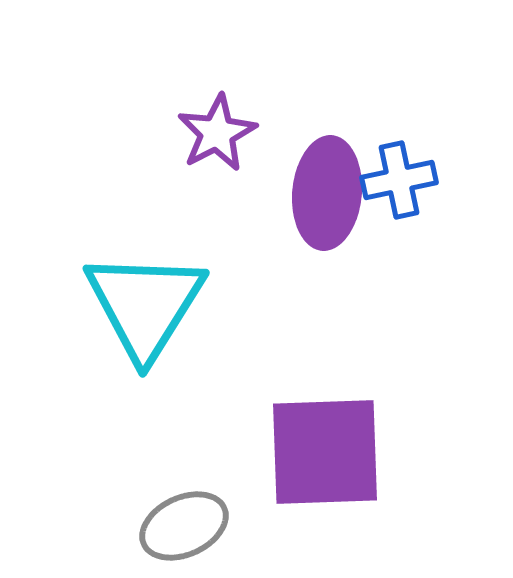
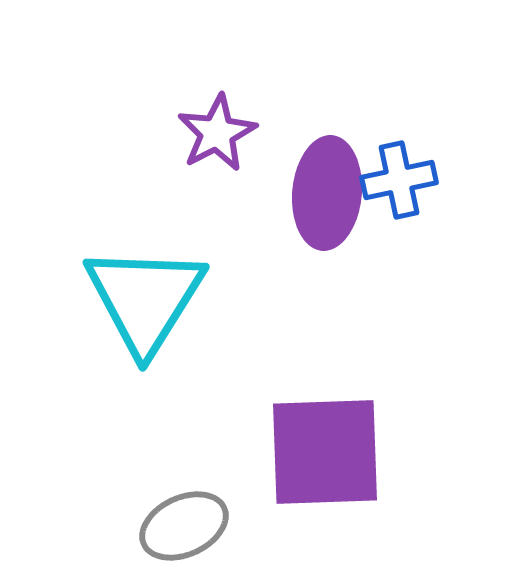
cyan triangle: moved 6 px up
